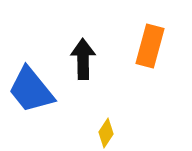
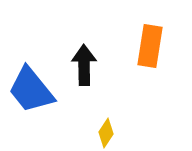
orange rectangle: rotated 6 degrees counterclockwise
black arrow: moved 1 px right, 6 px down
